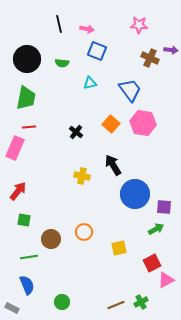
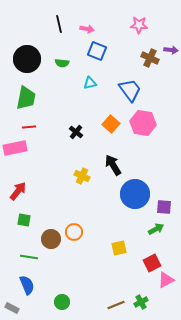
pink rectangle: rotated 55 degrees clockwise
yellow cross: rotated 14 degrees clockwise
orange circle: moved 10 px left
green line: rotated 18 degrees clockwise
